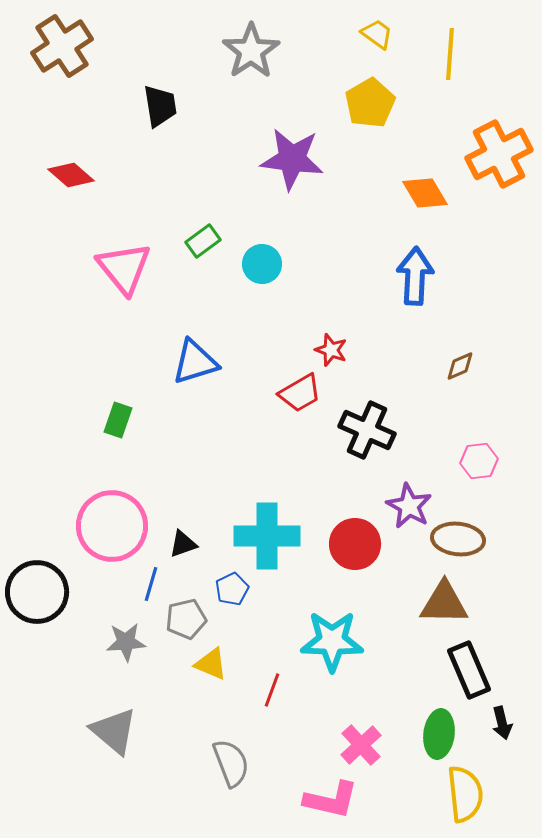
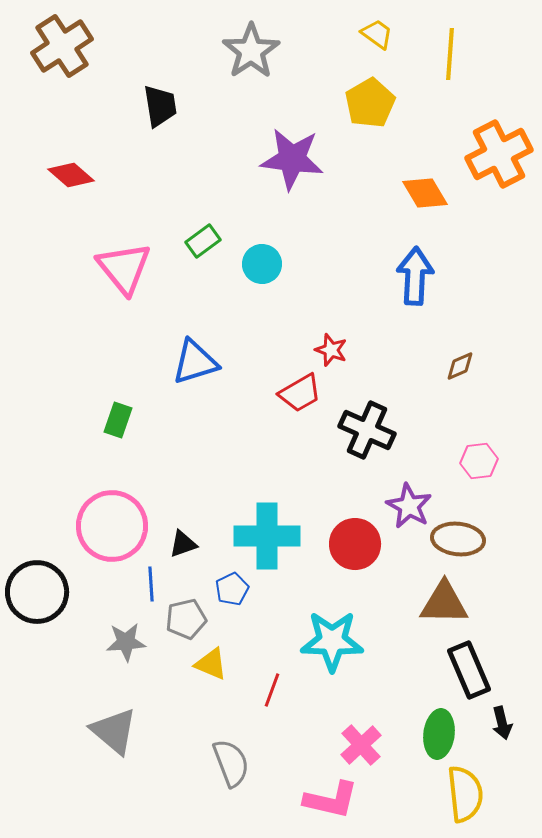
blue line at (151, 584): rotated 20 degrees counterclockwise
